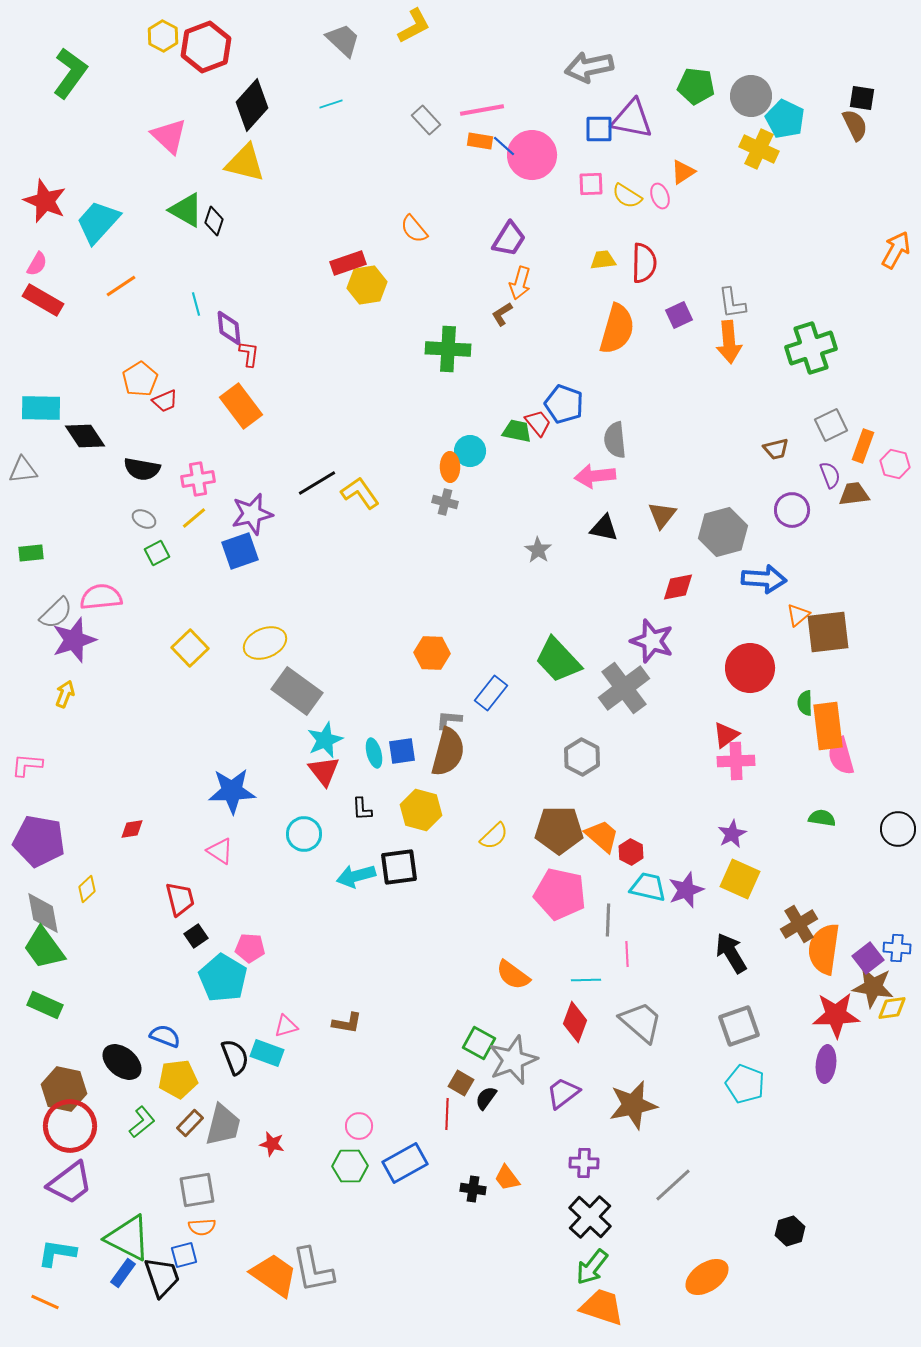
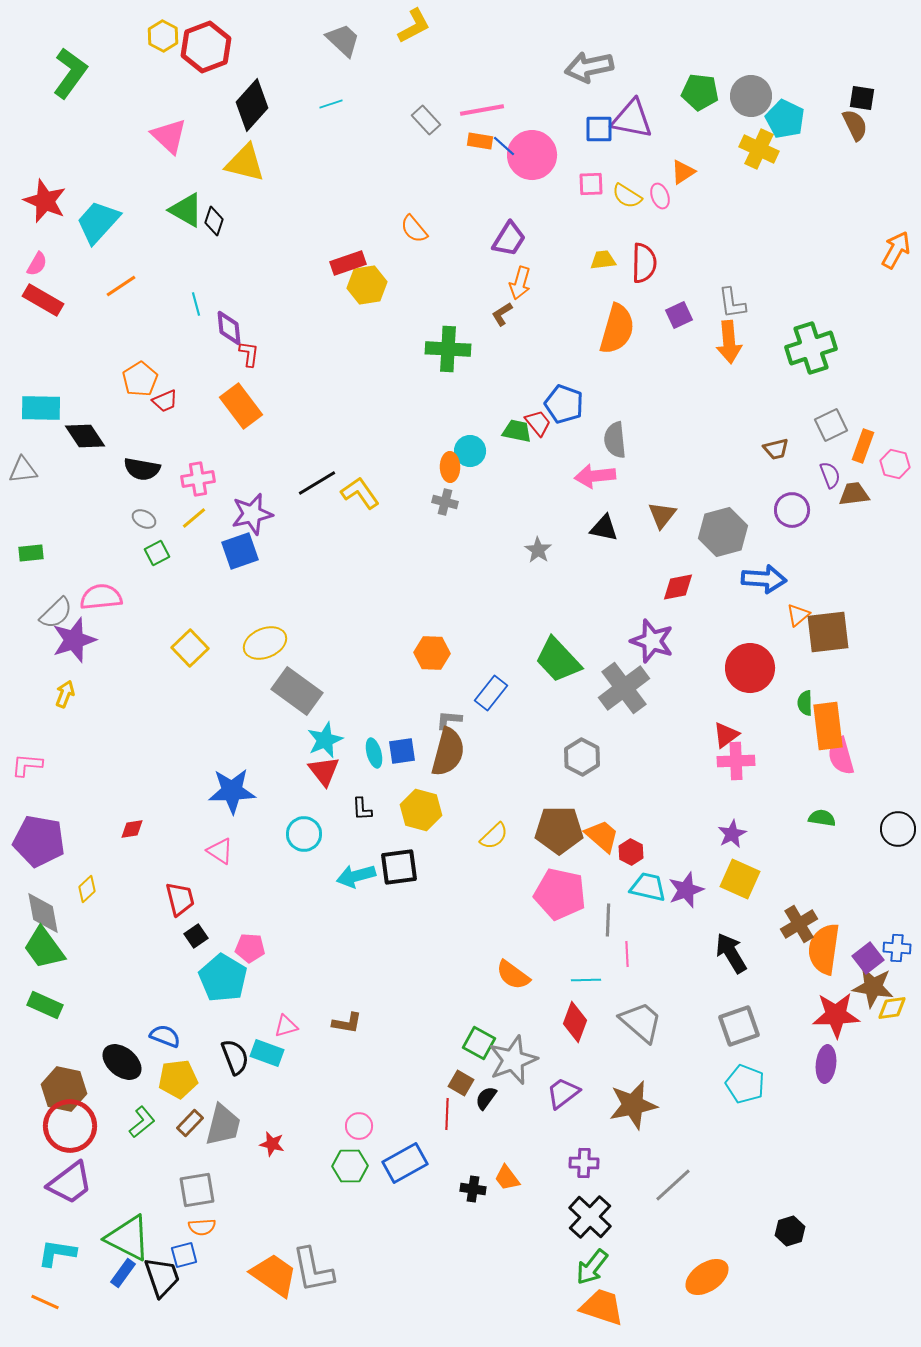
green pentagon at (696, 86): moved 4 px right, 6 px down
